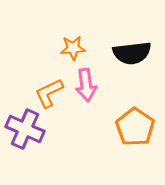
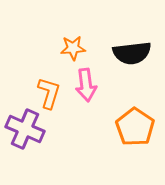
orange L-shape: rotated 132 degrees clockwise
